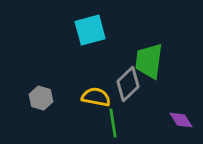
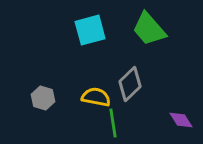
green trapezoid: moved 32 px up; rotated 48 degrees counterclockwise
gray diamond: moved 2 px right
gray hexagon: moved 2 px right
